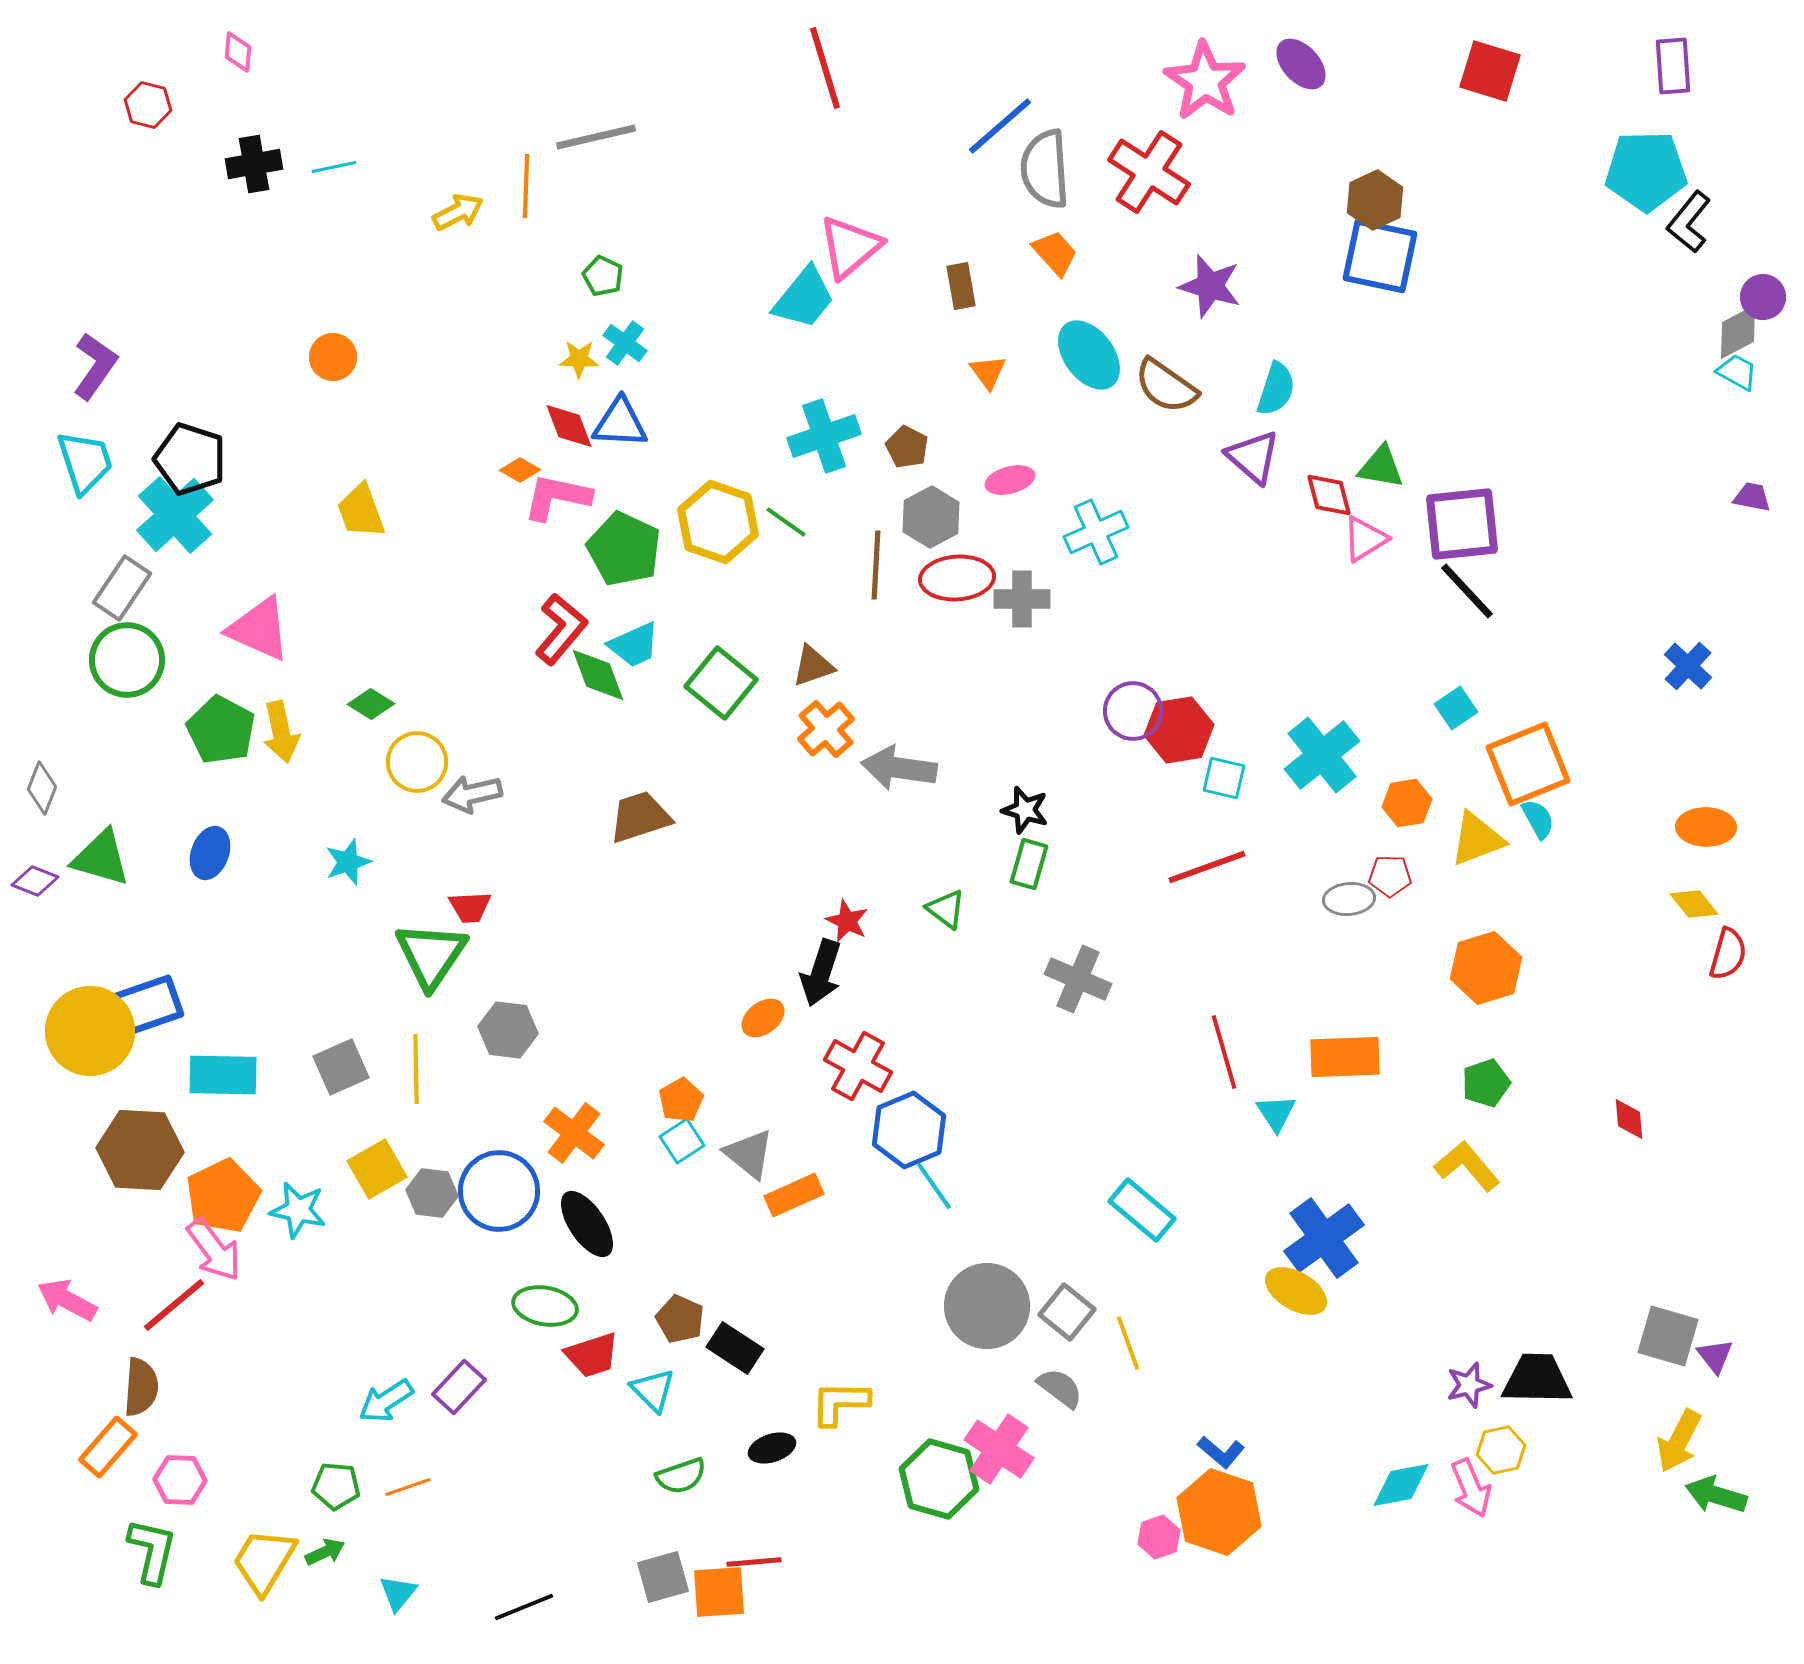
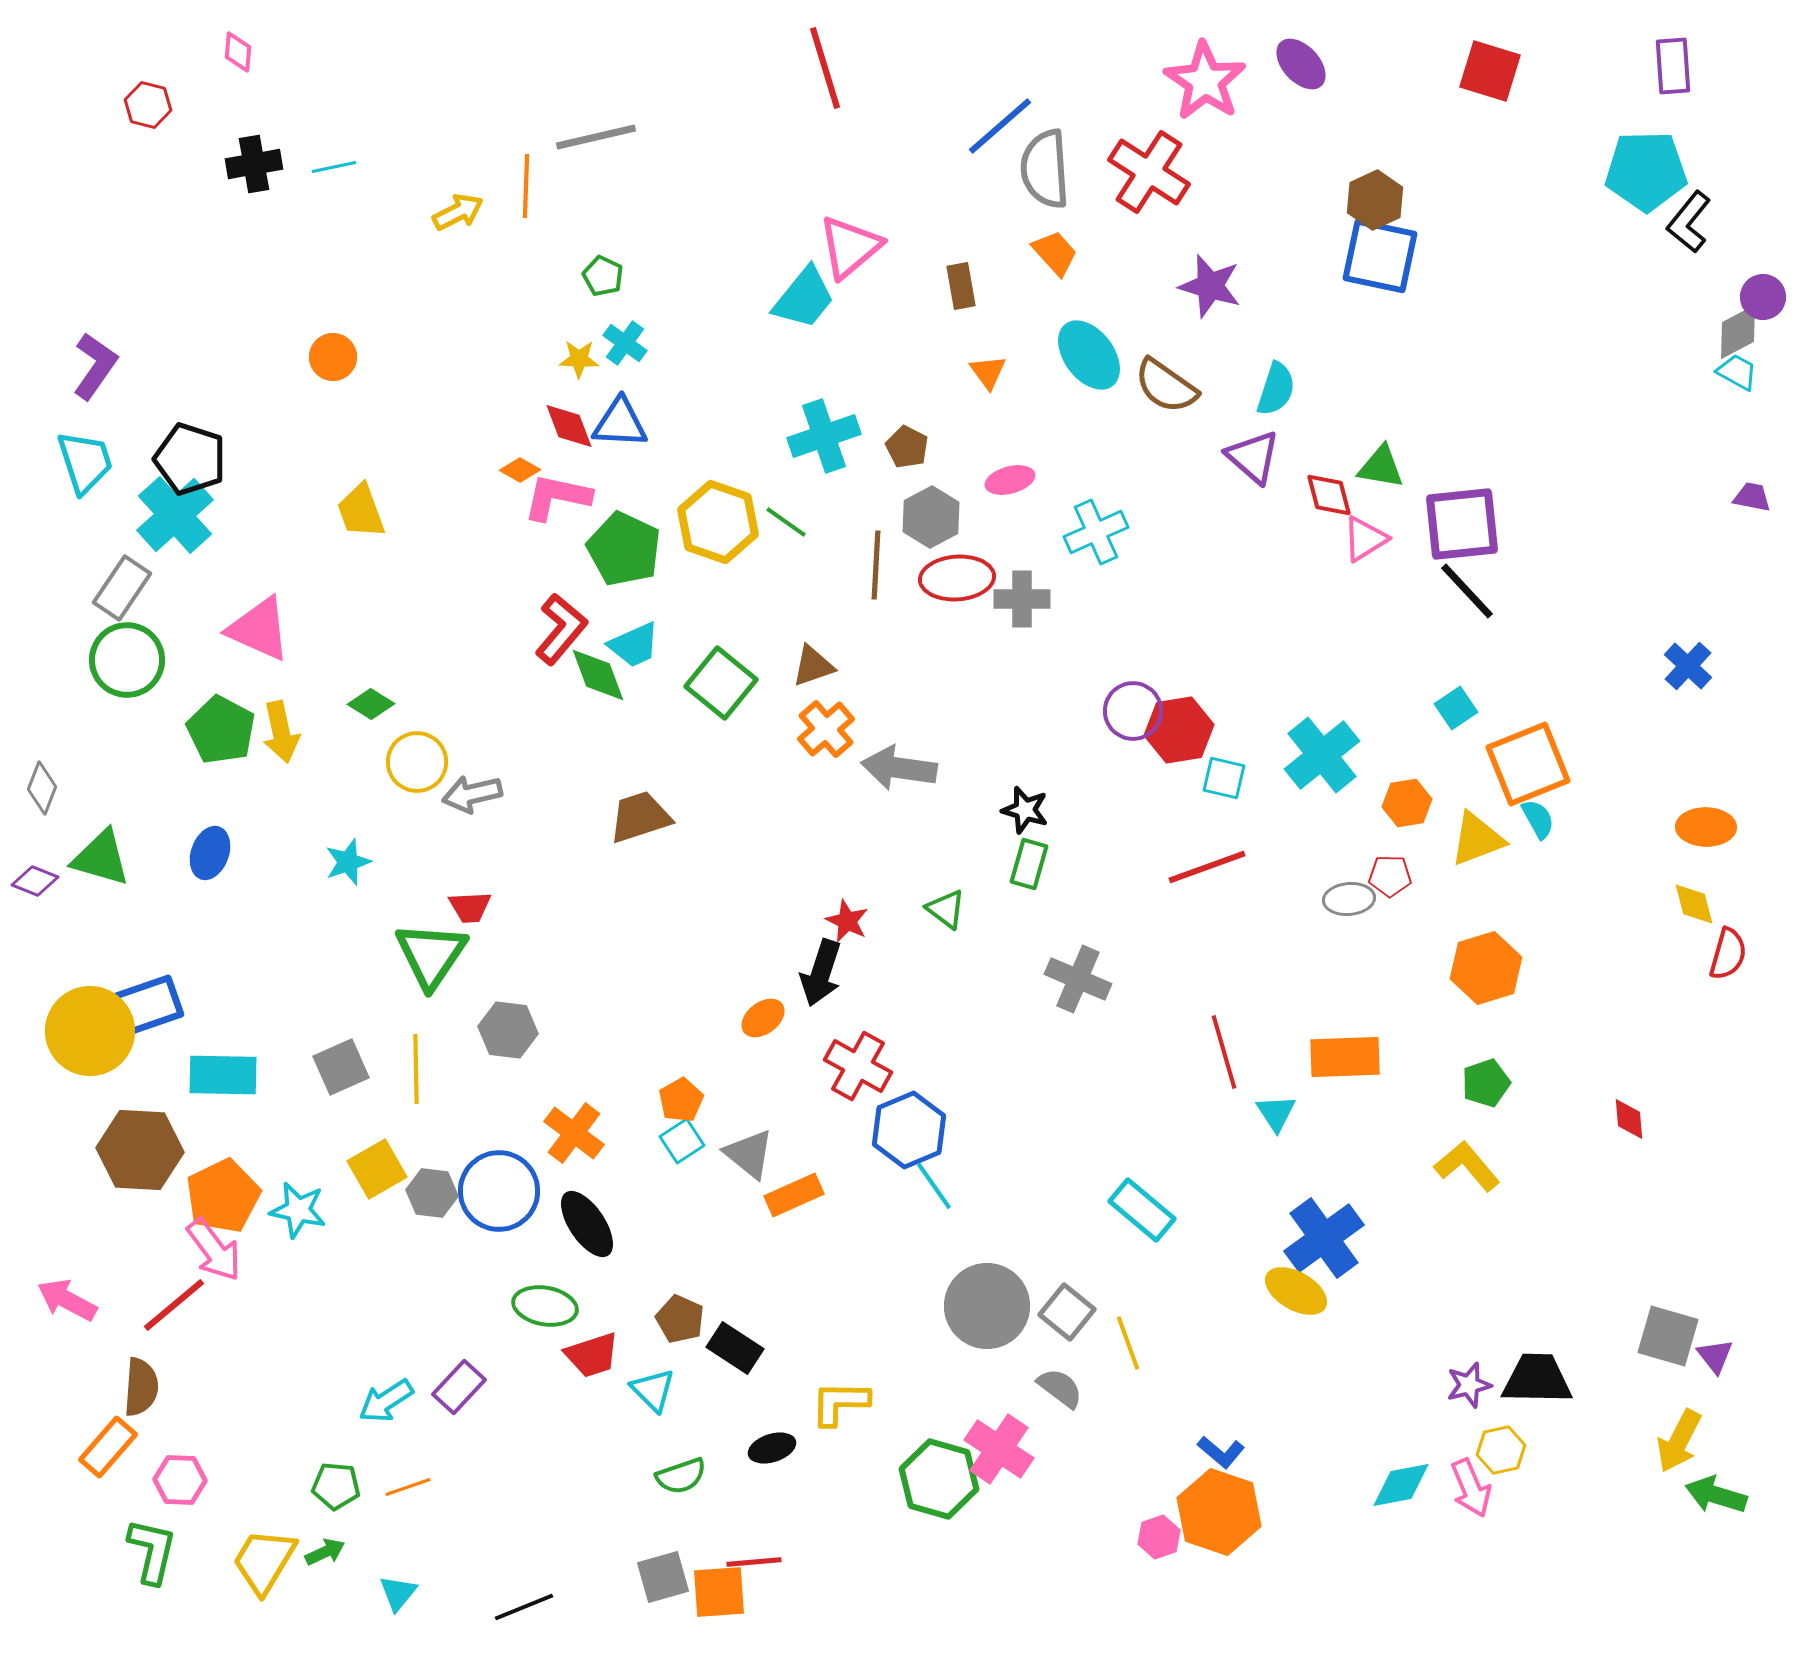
yellow diamond at (1694, 904): rotated 24 degrees clockwise
